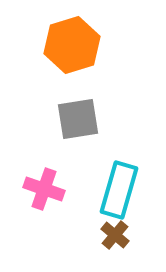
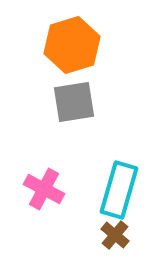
gray square: moved 4 px left, 17 px up
pink cross: rotated 9 degrees clockwise
